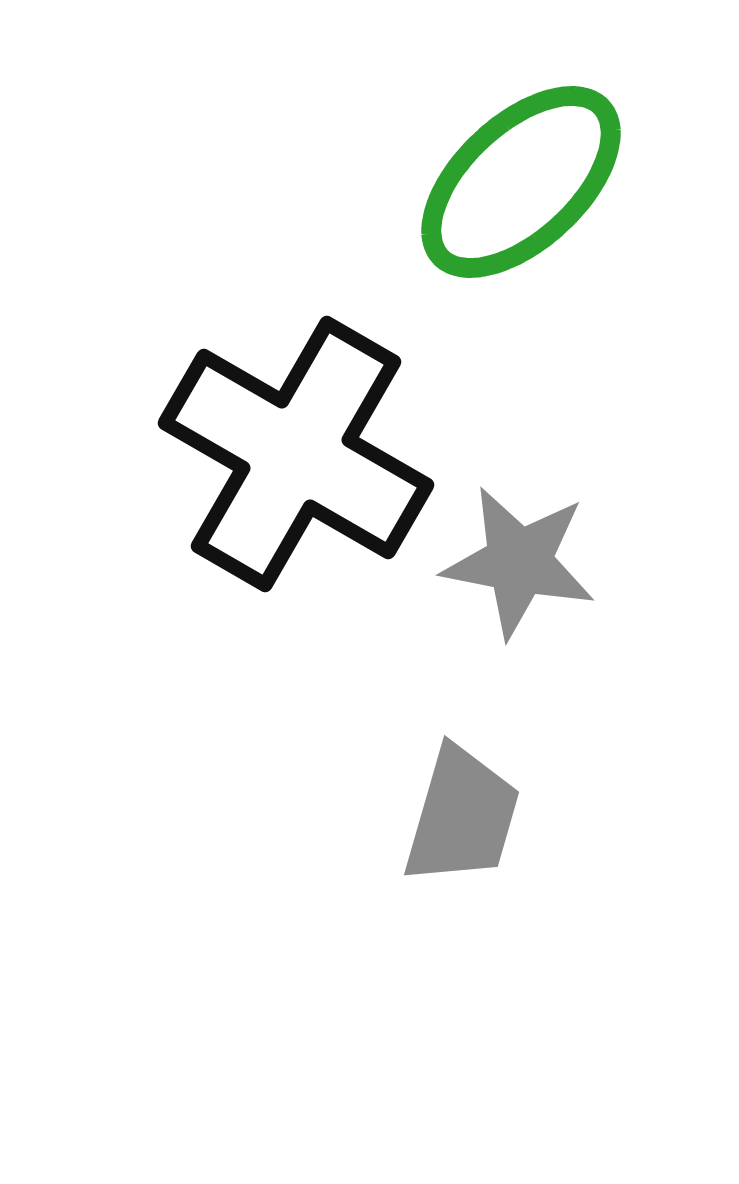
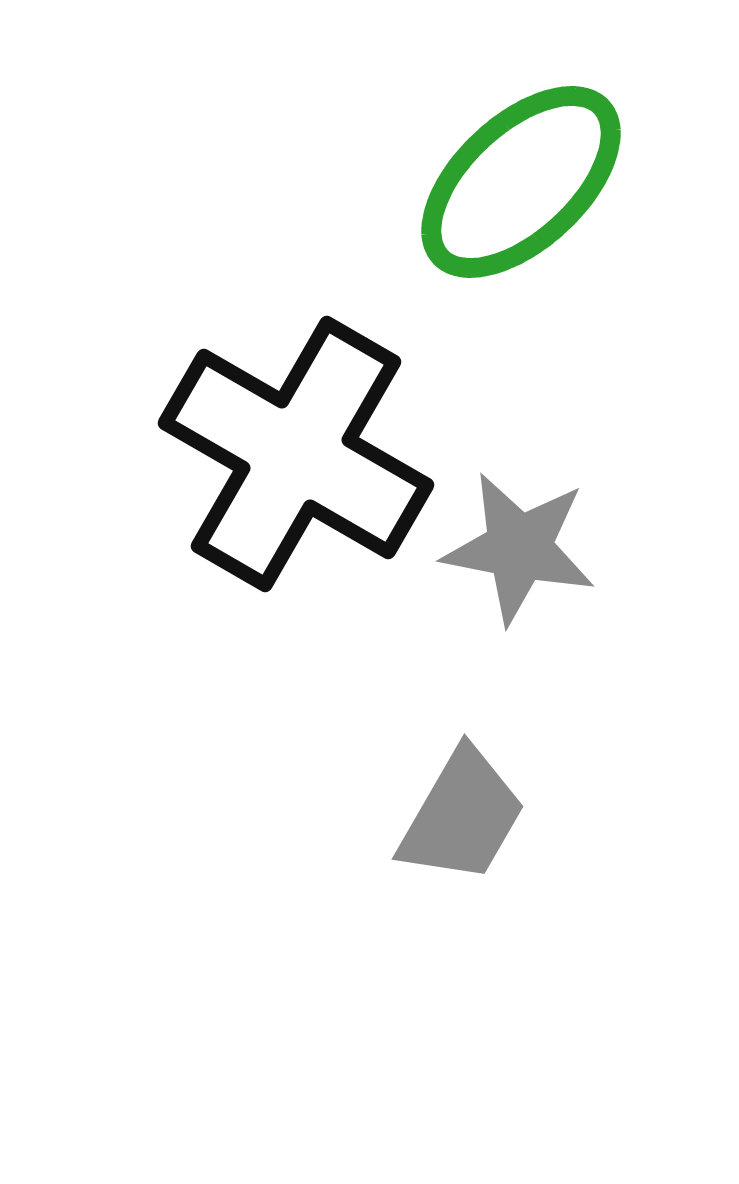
gray star: moved 14 px up
gray trapezoid: rotated 14 degrees clockwise
